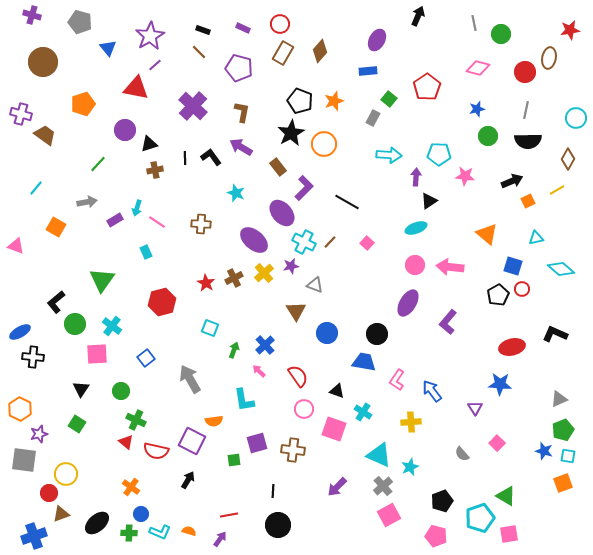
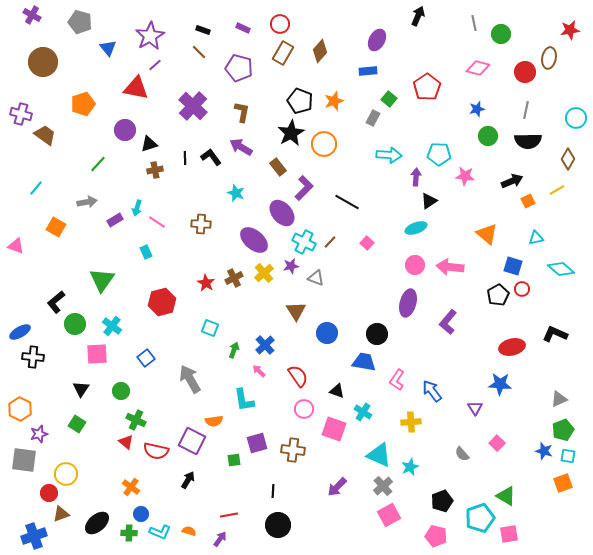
purple cross at (32, 15): rotated 12 degrees clockwise
gray triangle at (315, 285): moved 1 px right, 7 px up
purple ellipse at (408, 303): rotated 16 degrees counterclockwise
